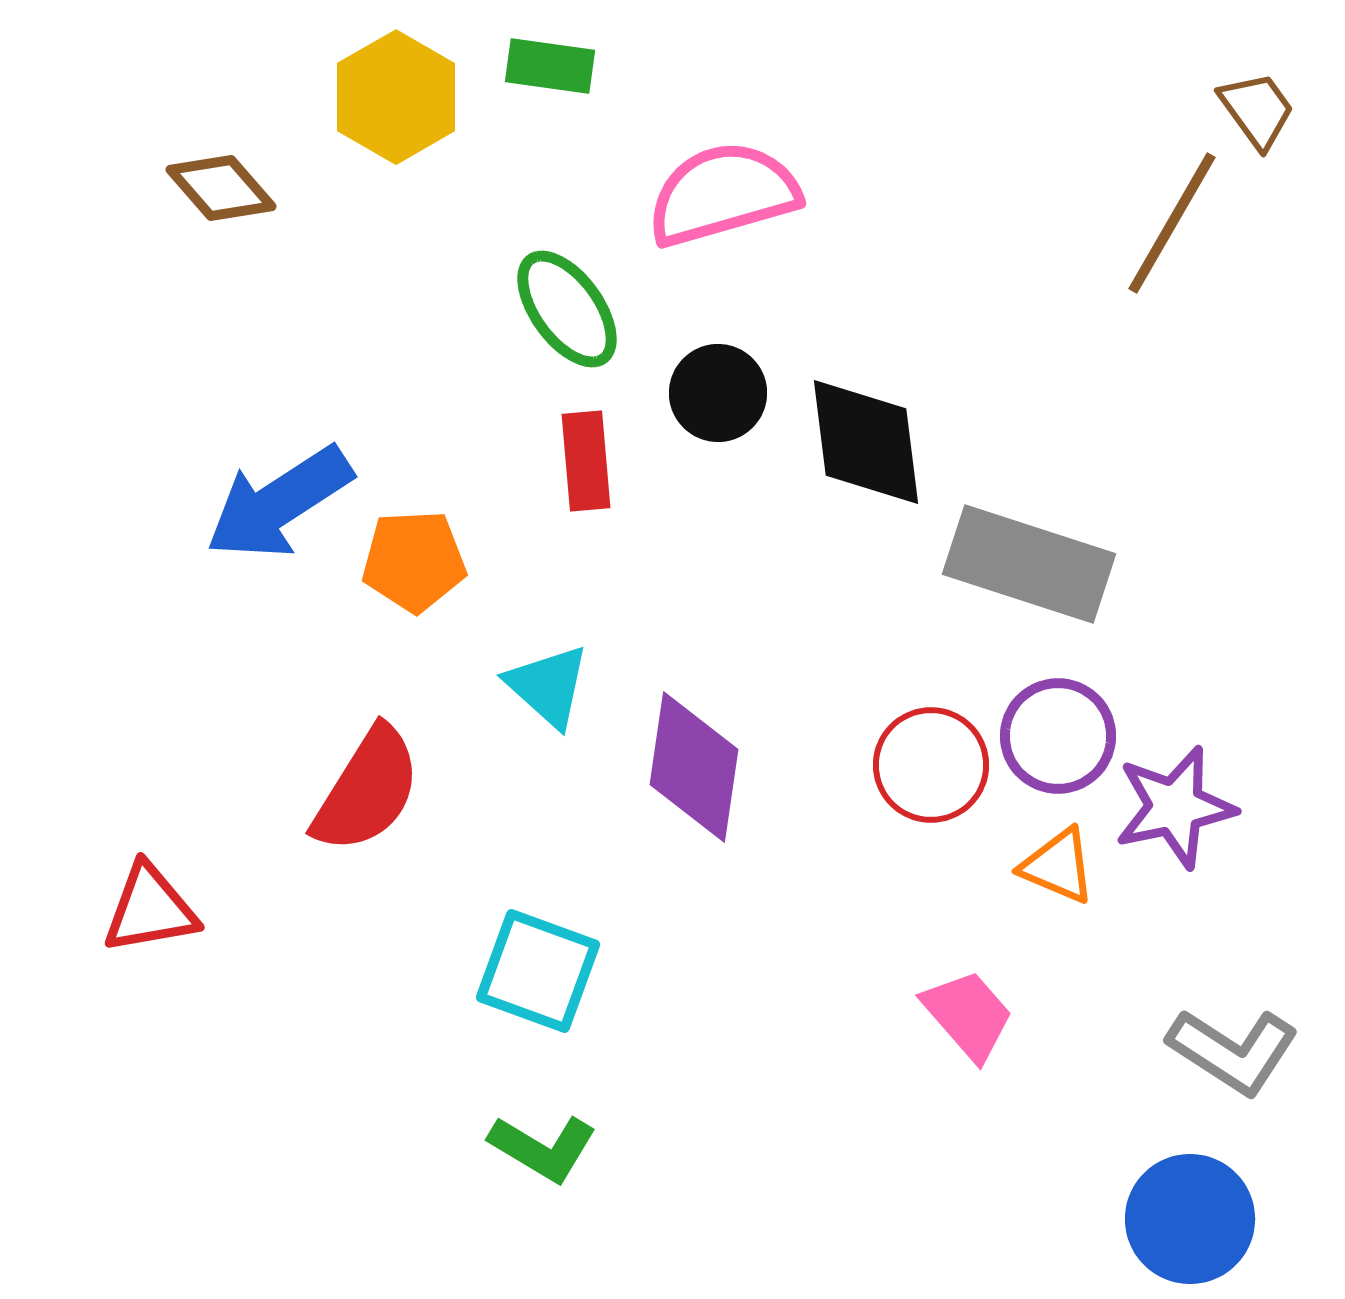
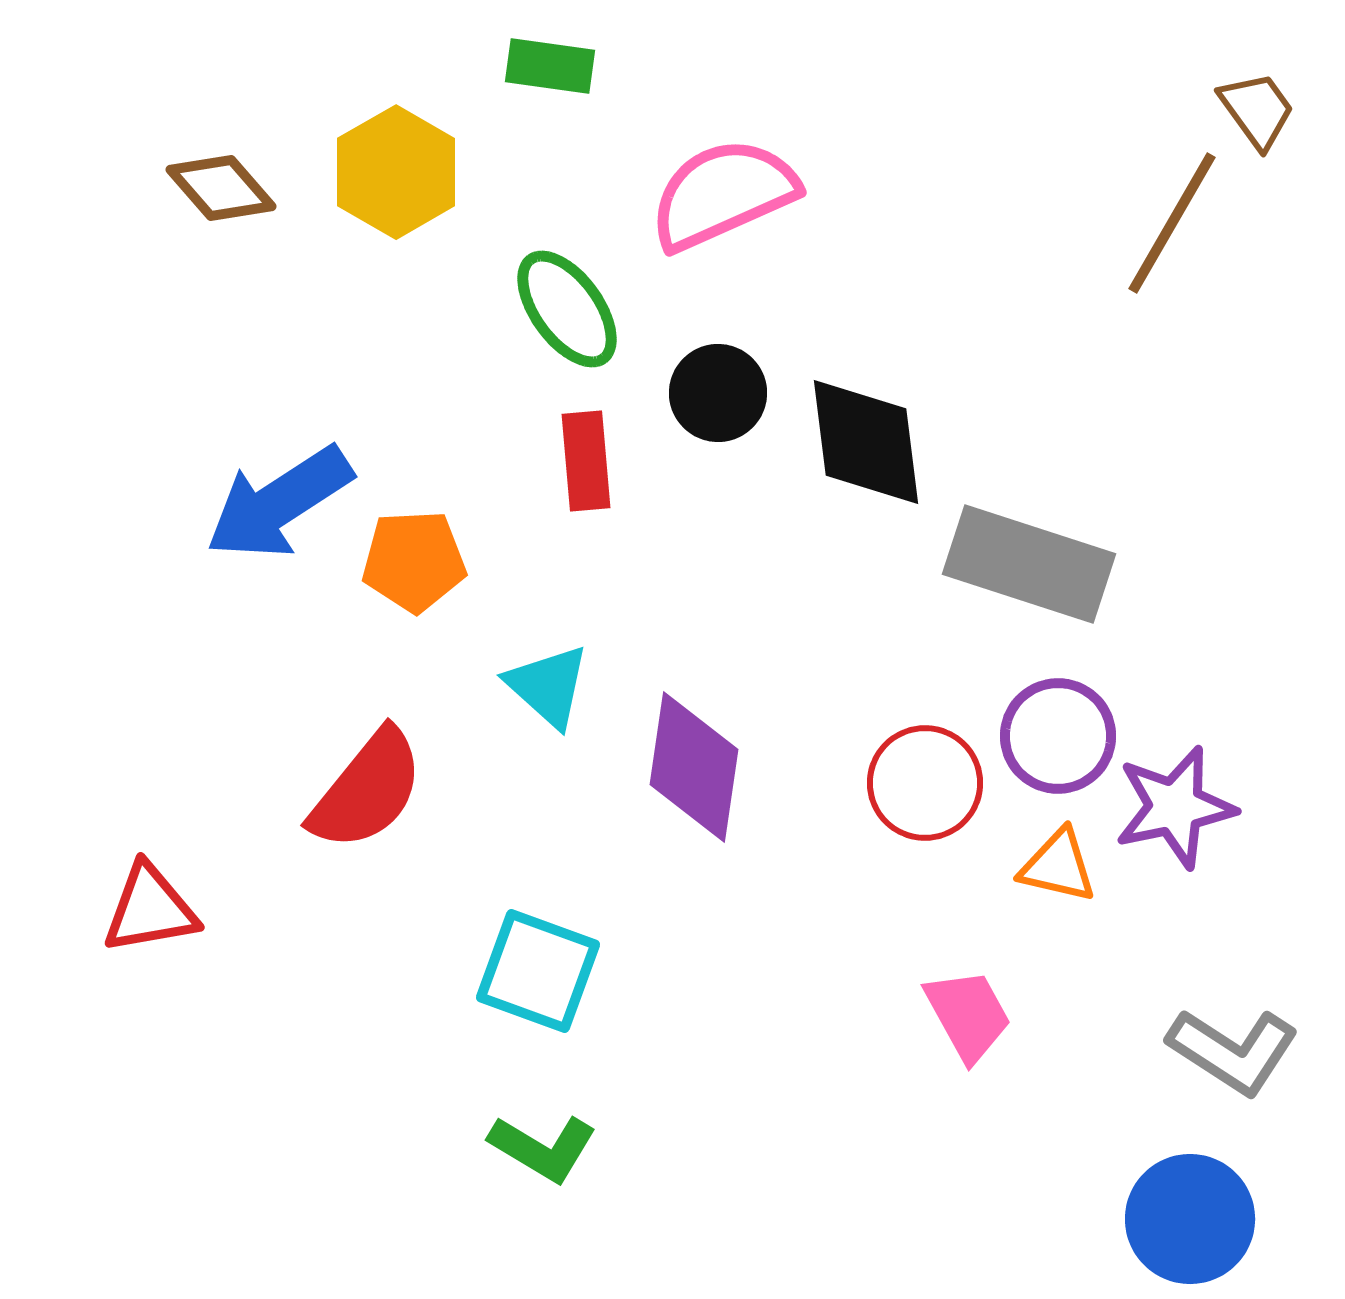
yellow hexagon: moved 75 px down
pink semicircle: rotated 8 degrees counterclockwise
red circle: moved 6 px left, 18 px down
red semicircle: rotated 7 degrees clockwise
orange triangle: rotated 10 degrees counterclockwise
pink trapezoid: rotated 12 degrees clockwise
